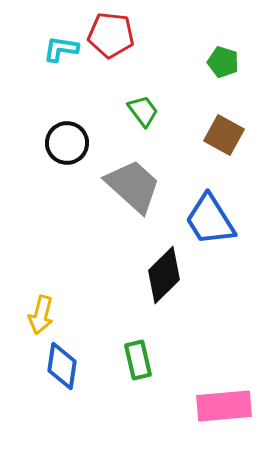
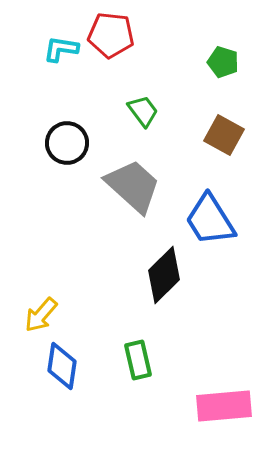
yellow arrow: rotated 27 degrees clockwise
